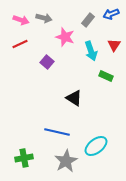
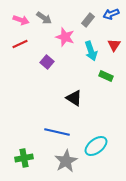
gray arrow: rotated 21 degrees clockwise
